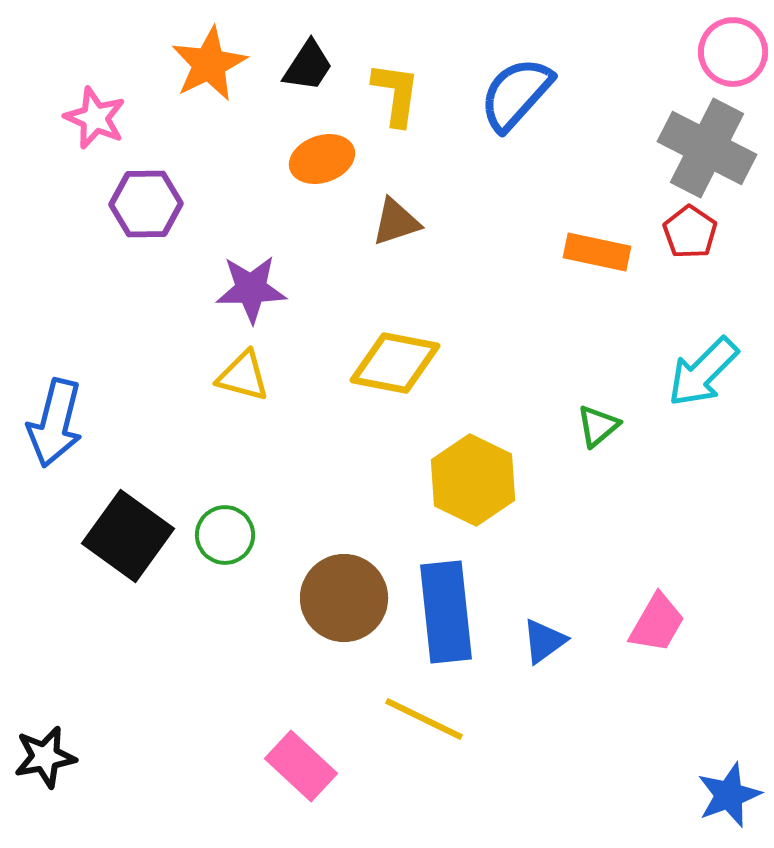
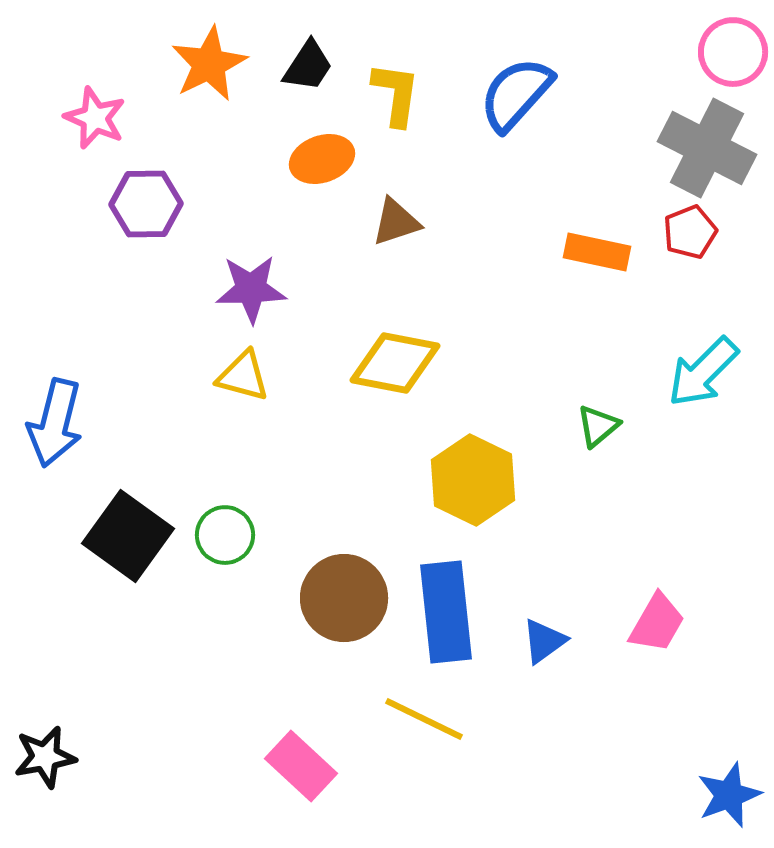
red pentagon: rotated 16 degrees clockwise
